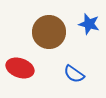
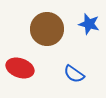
brown circle: moved 2 px left, 3 px up
